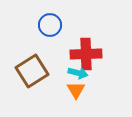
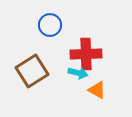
orange triangle: moved 21 px right; rotated 30 degrees counterclockwise
